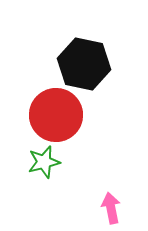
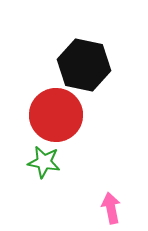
black hexagon: moved 1 px down
green star: rotated 24 degrees clockwise
